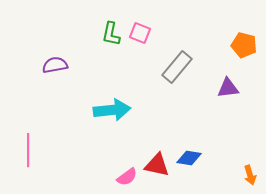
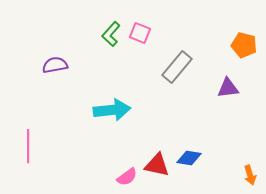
green L-shape: rotated 30 degrees clockwise
pink line: moved 4 px up
